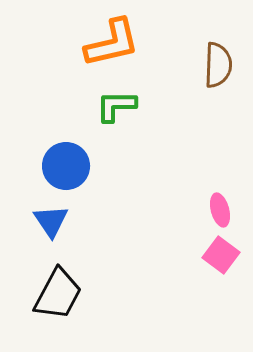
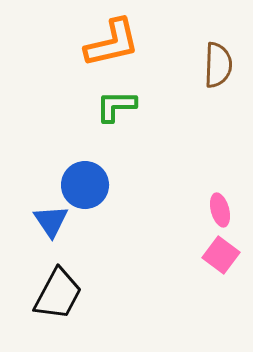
blue circle: moved 19 px right, 19 px down
